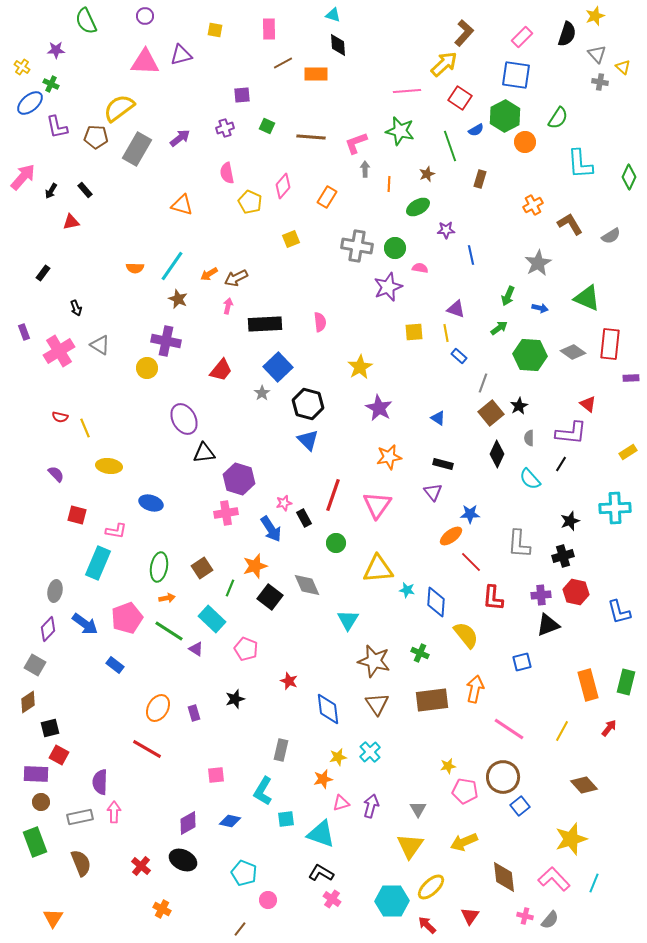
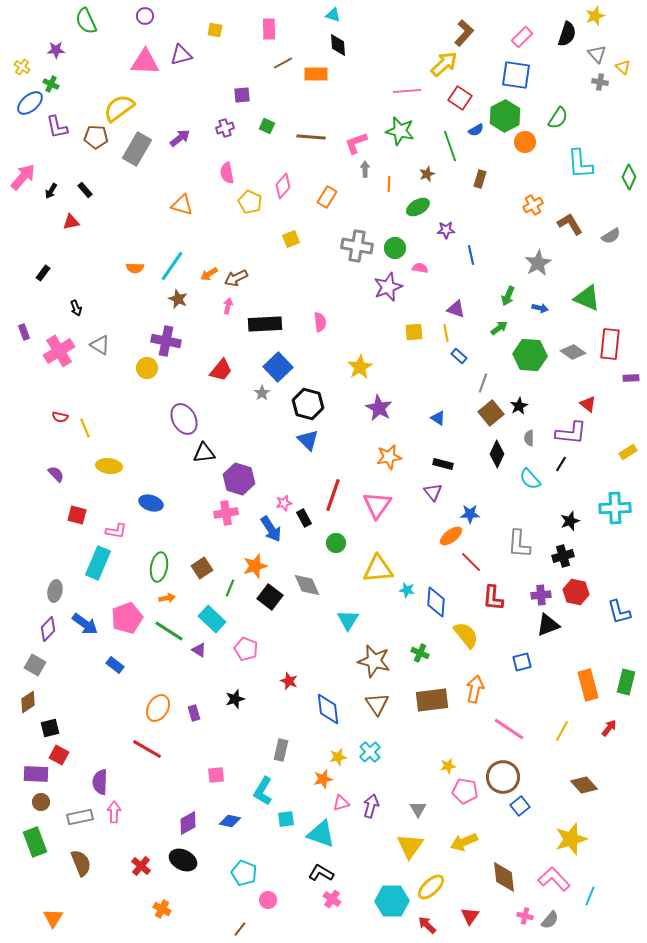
purple triangle at (196, 649): moved 3 px right, 1 px down
cyan line at (594, 883): moved 4 px left, 13 px down
